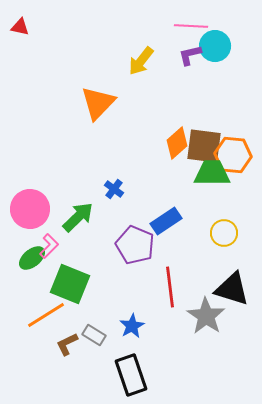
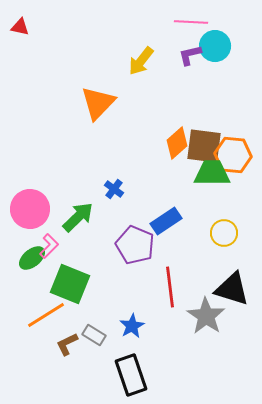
pink line: moved 4 px up
